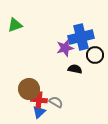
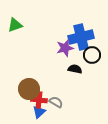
black circle: moved 3 px left
